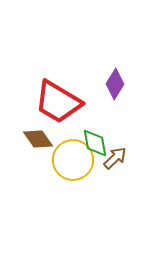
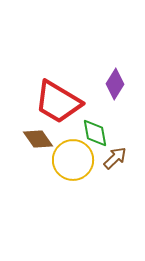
green diamond: moved 10 px up
